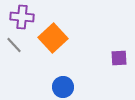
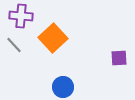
purple cross: moved 1 px left, 1 px up
